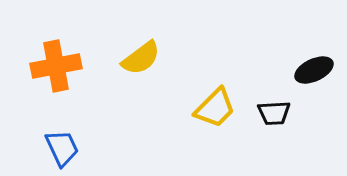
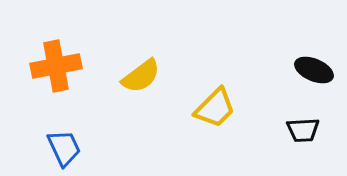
yellow semicircle: moved 18 px down
black ellipse: rotated 48 degrees clockwise
black trapezoid: moved 29 px right, 17 px down
blue trapezoid: moved 2 px right
